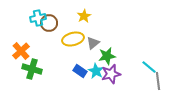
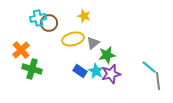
yellow star: rotated 24 degrees counterclockwise
orange cross: moved 1 px up
green star: moved 1 px up
